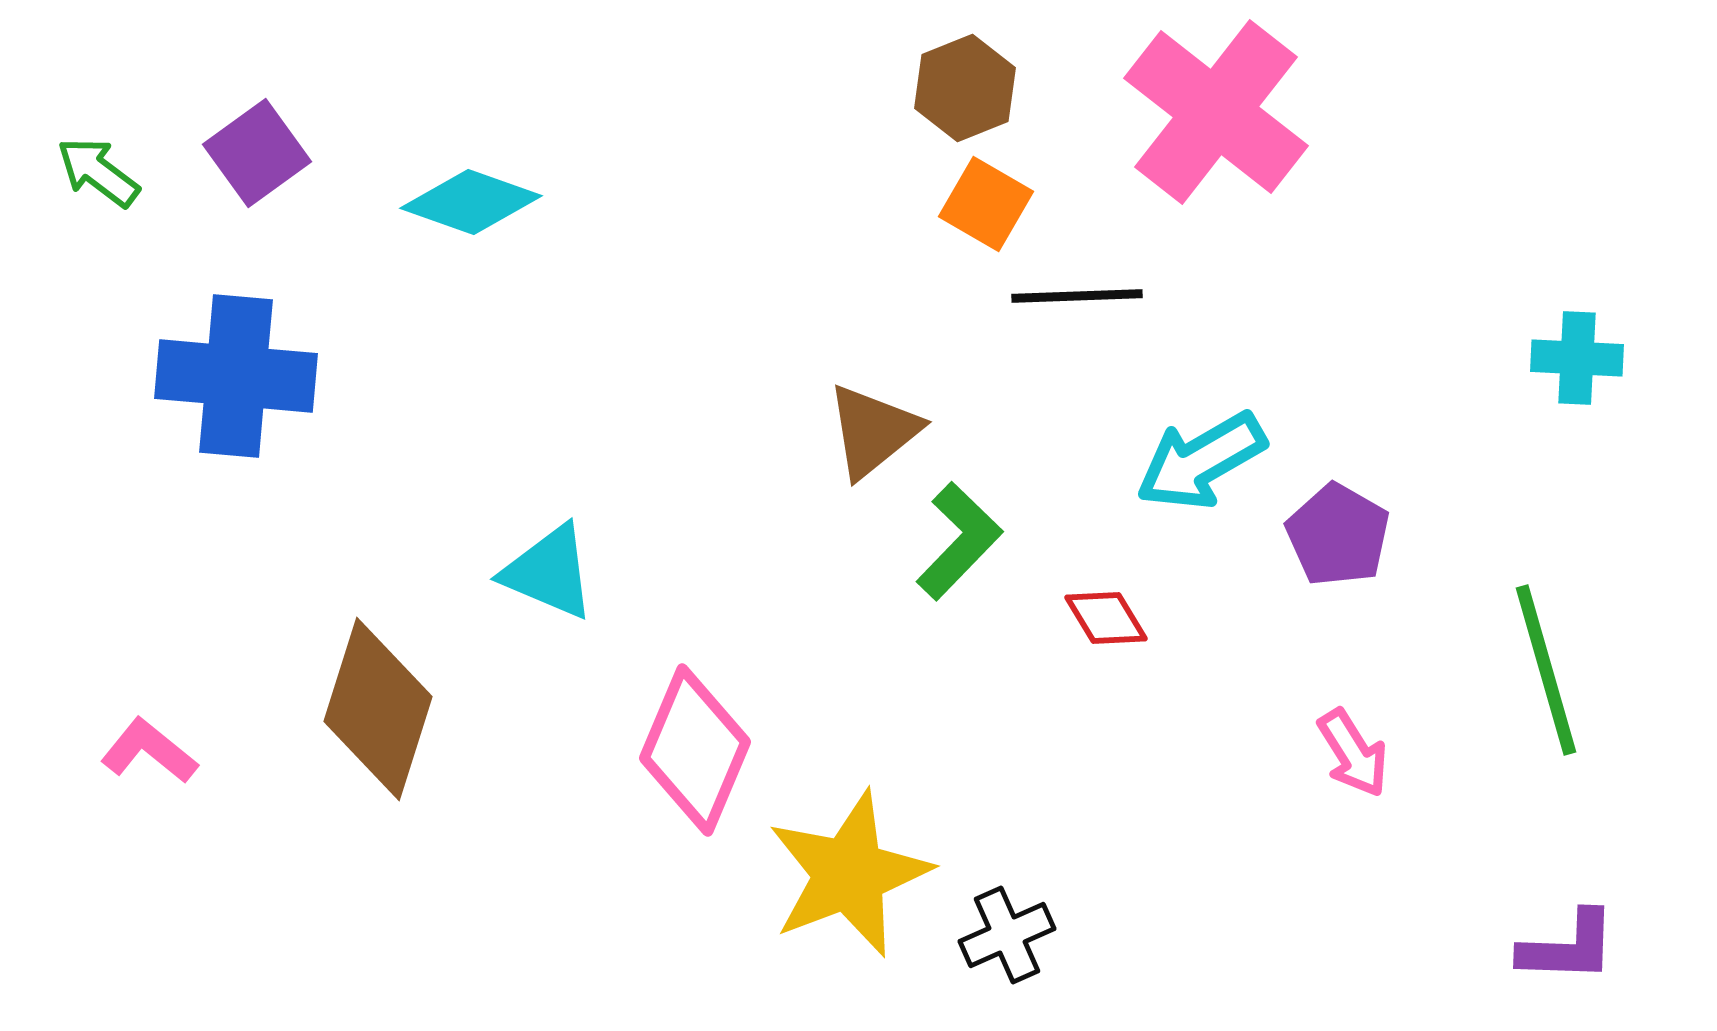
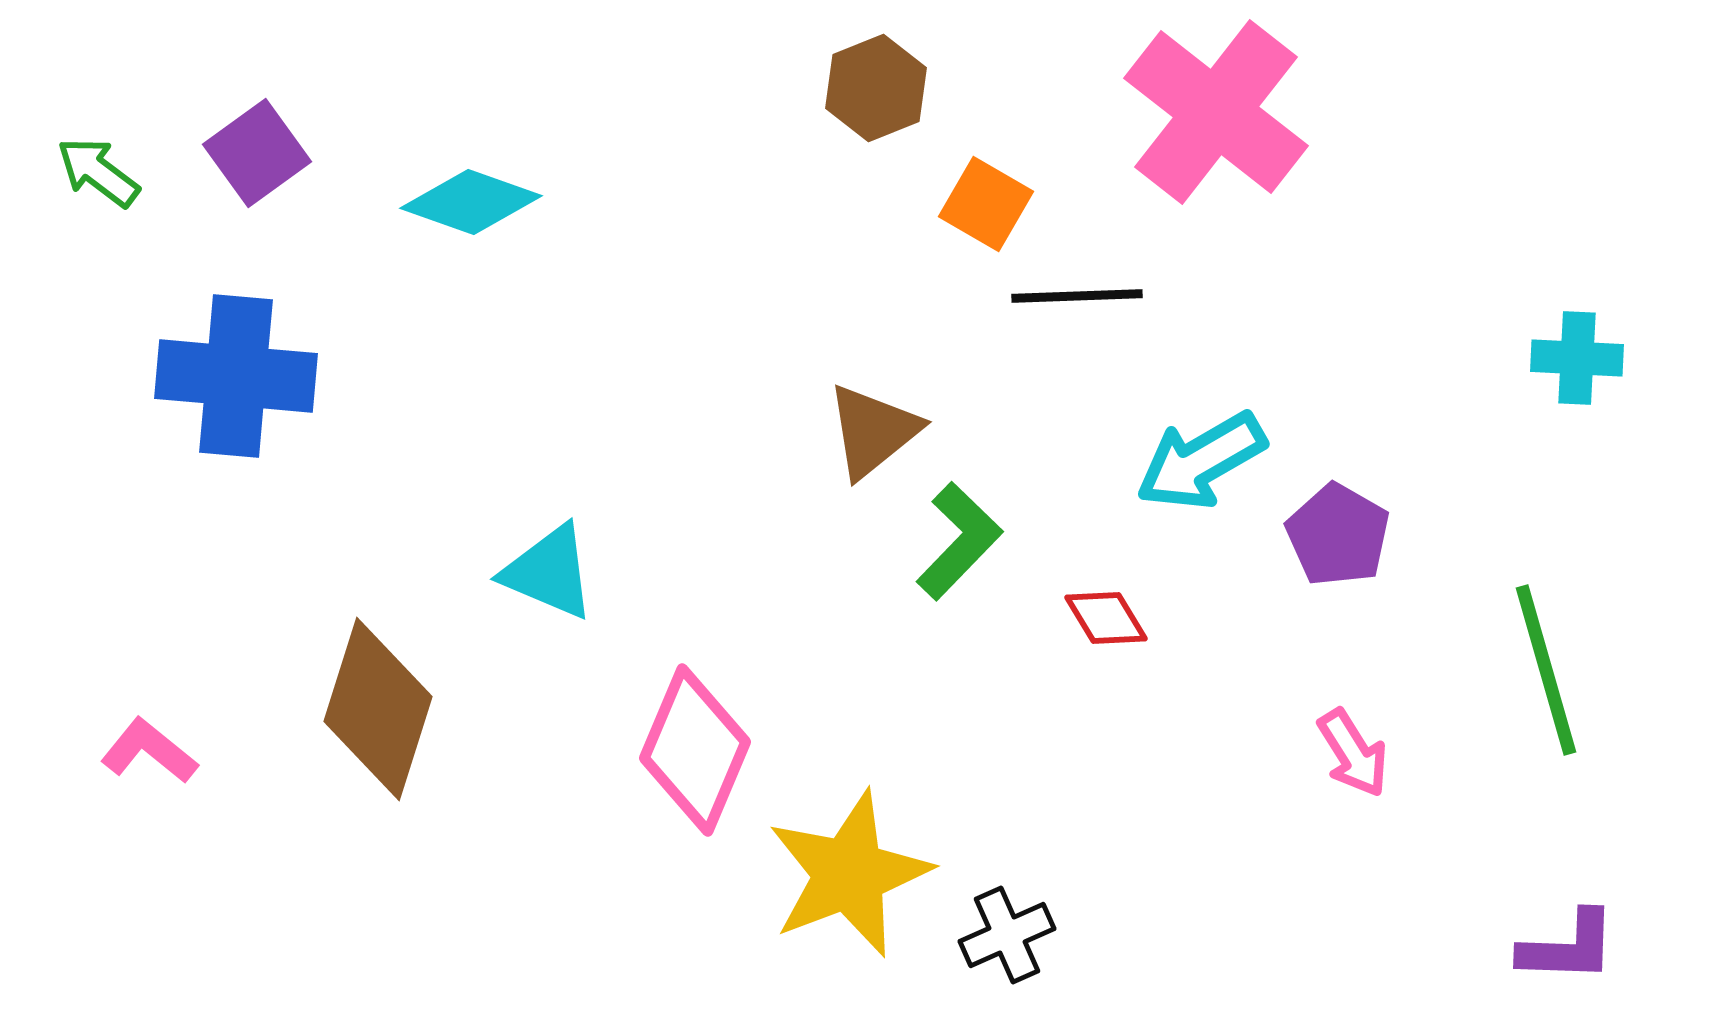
brown hexagon: moved 89 px left
